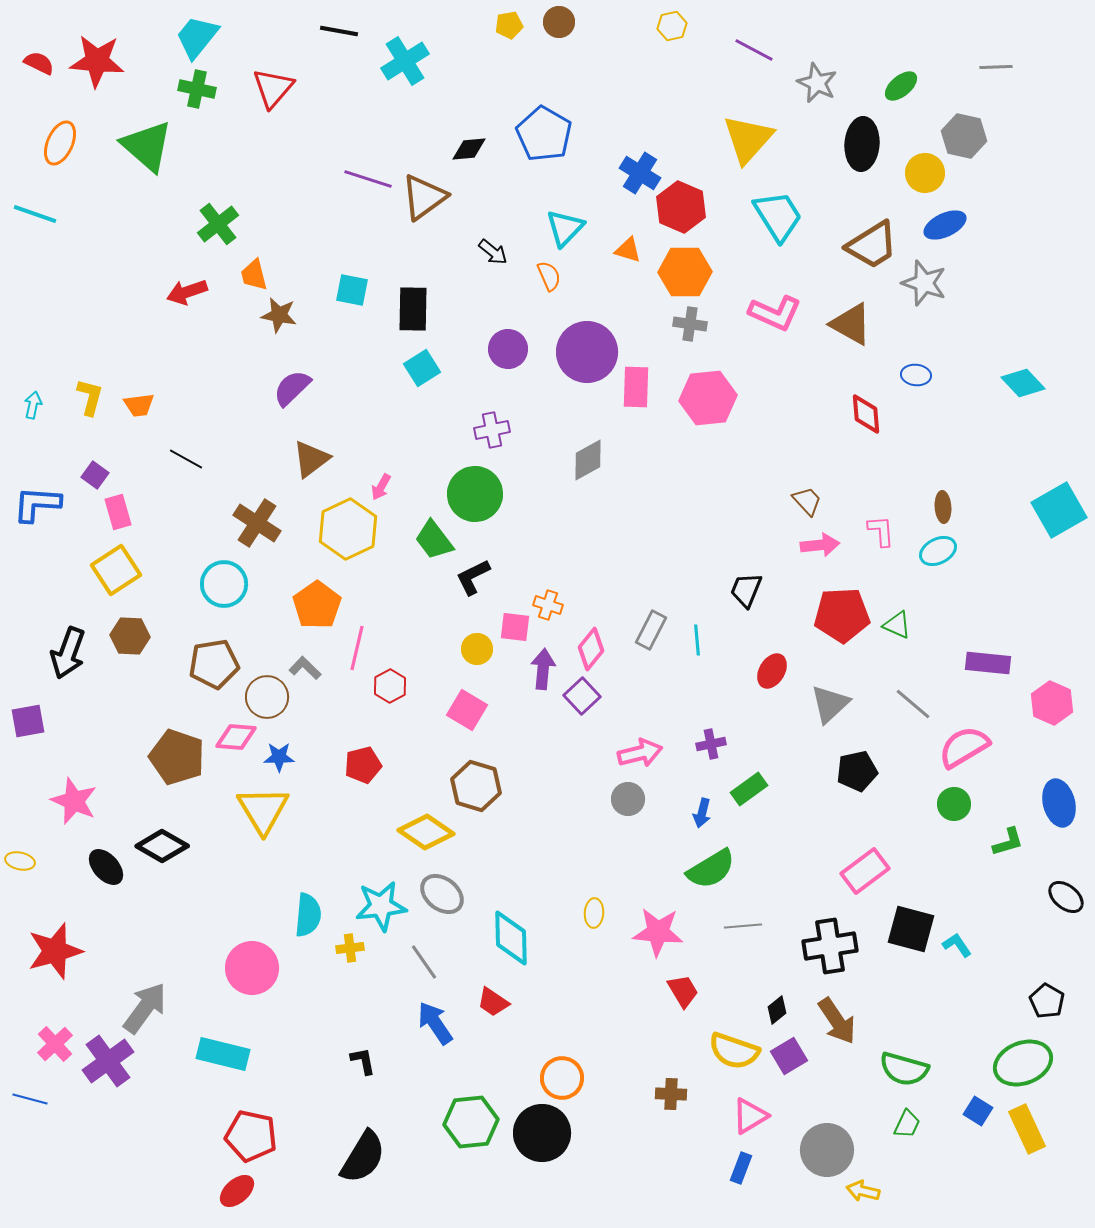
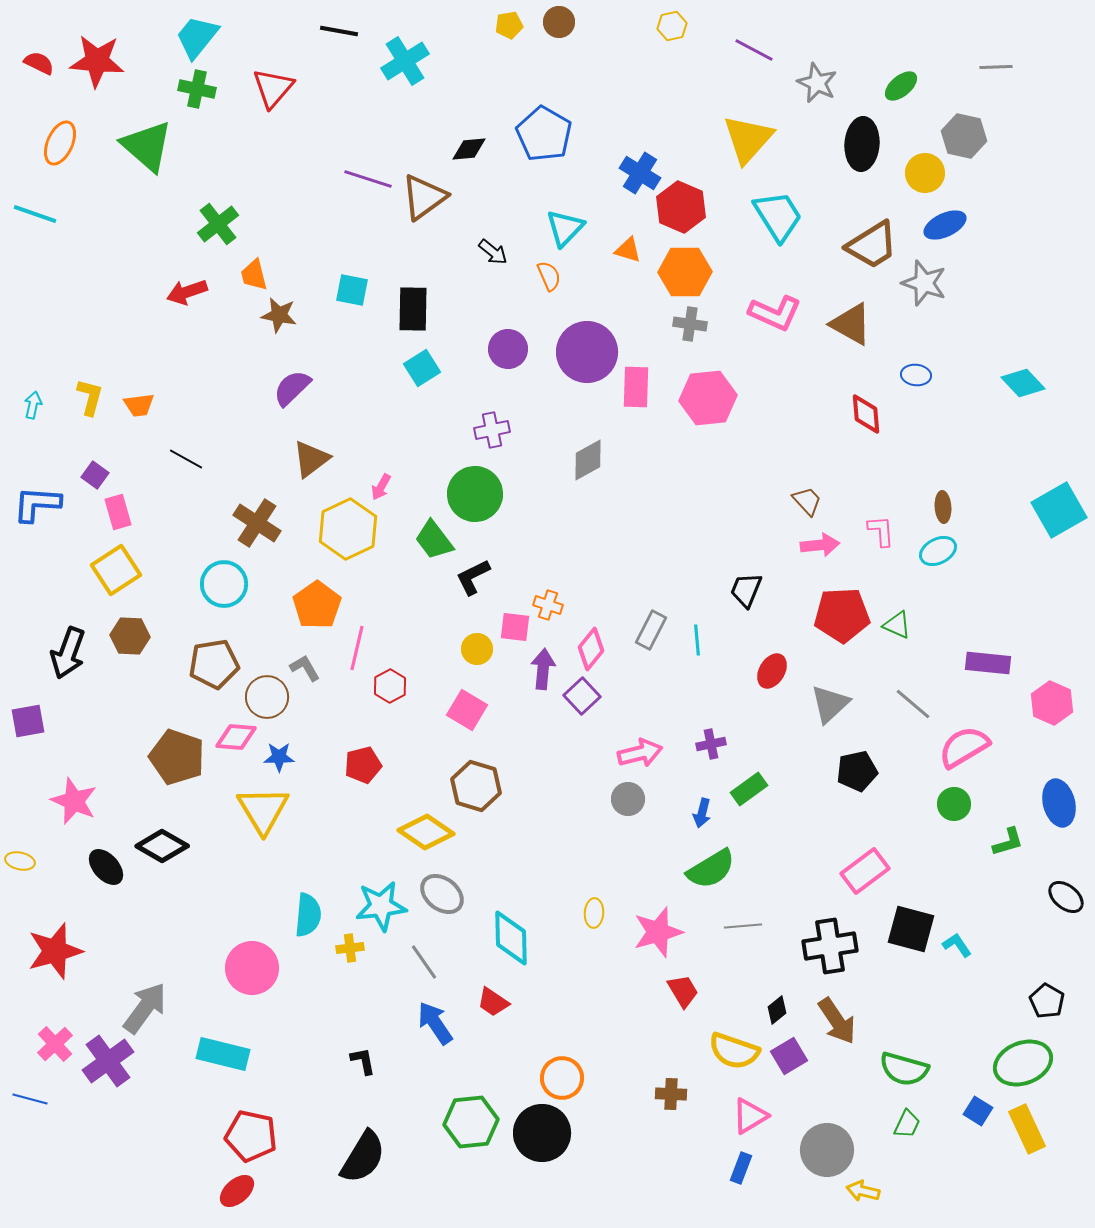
gray L-shape at (305, 668): rotated 16 degrees clockwise
pink star at (658, 932): rotated 21 degrees counterclockwise
